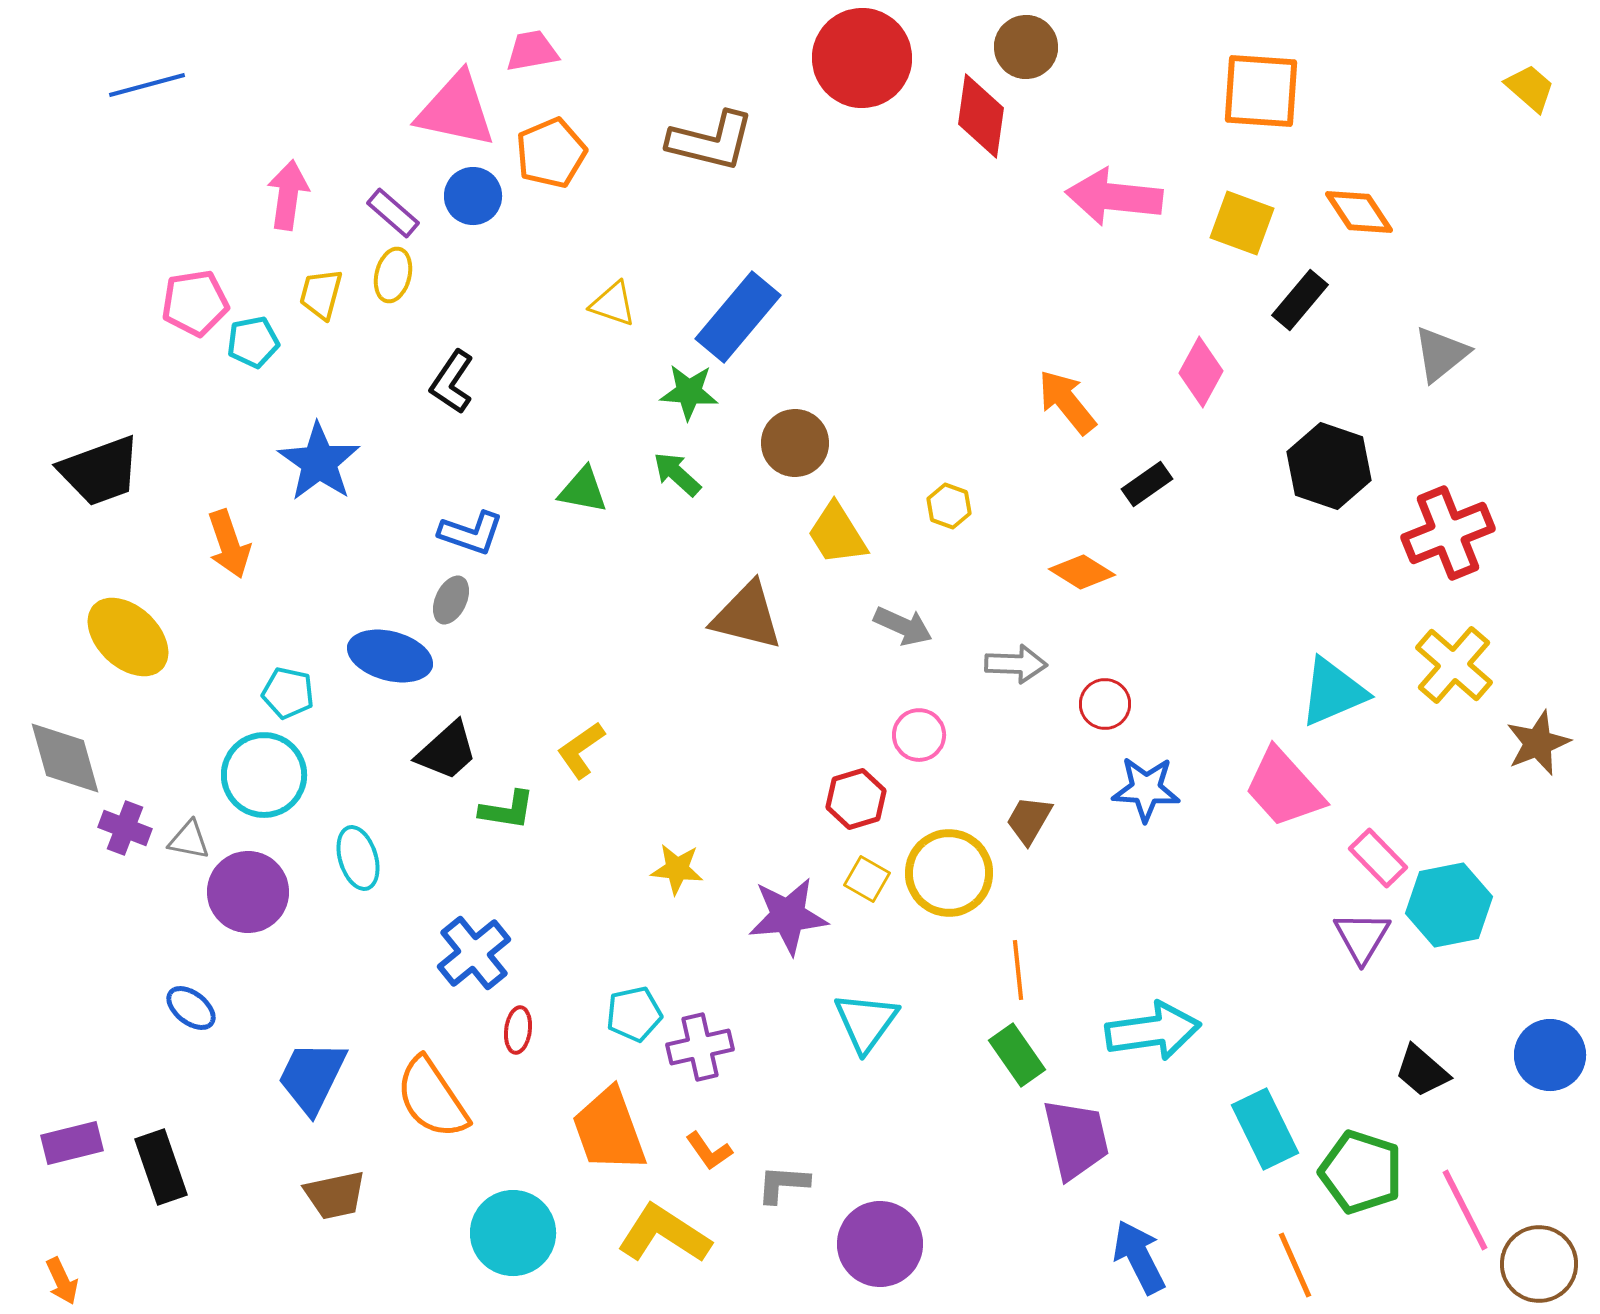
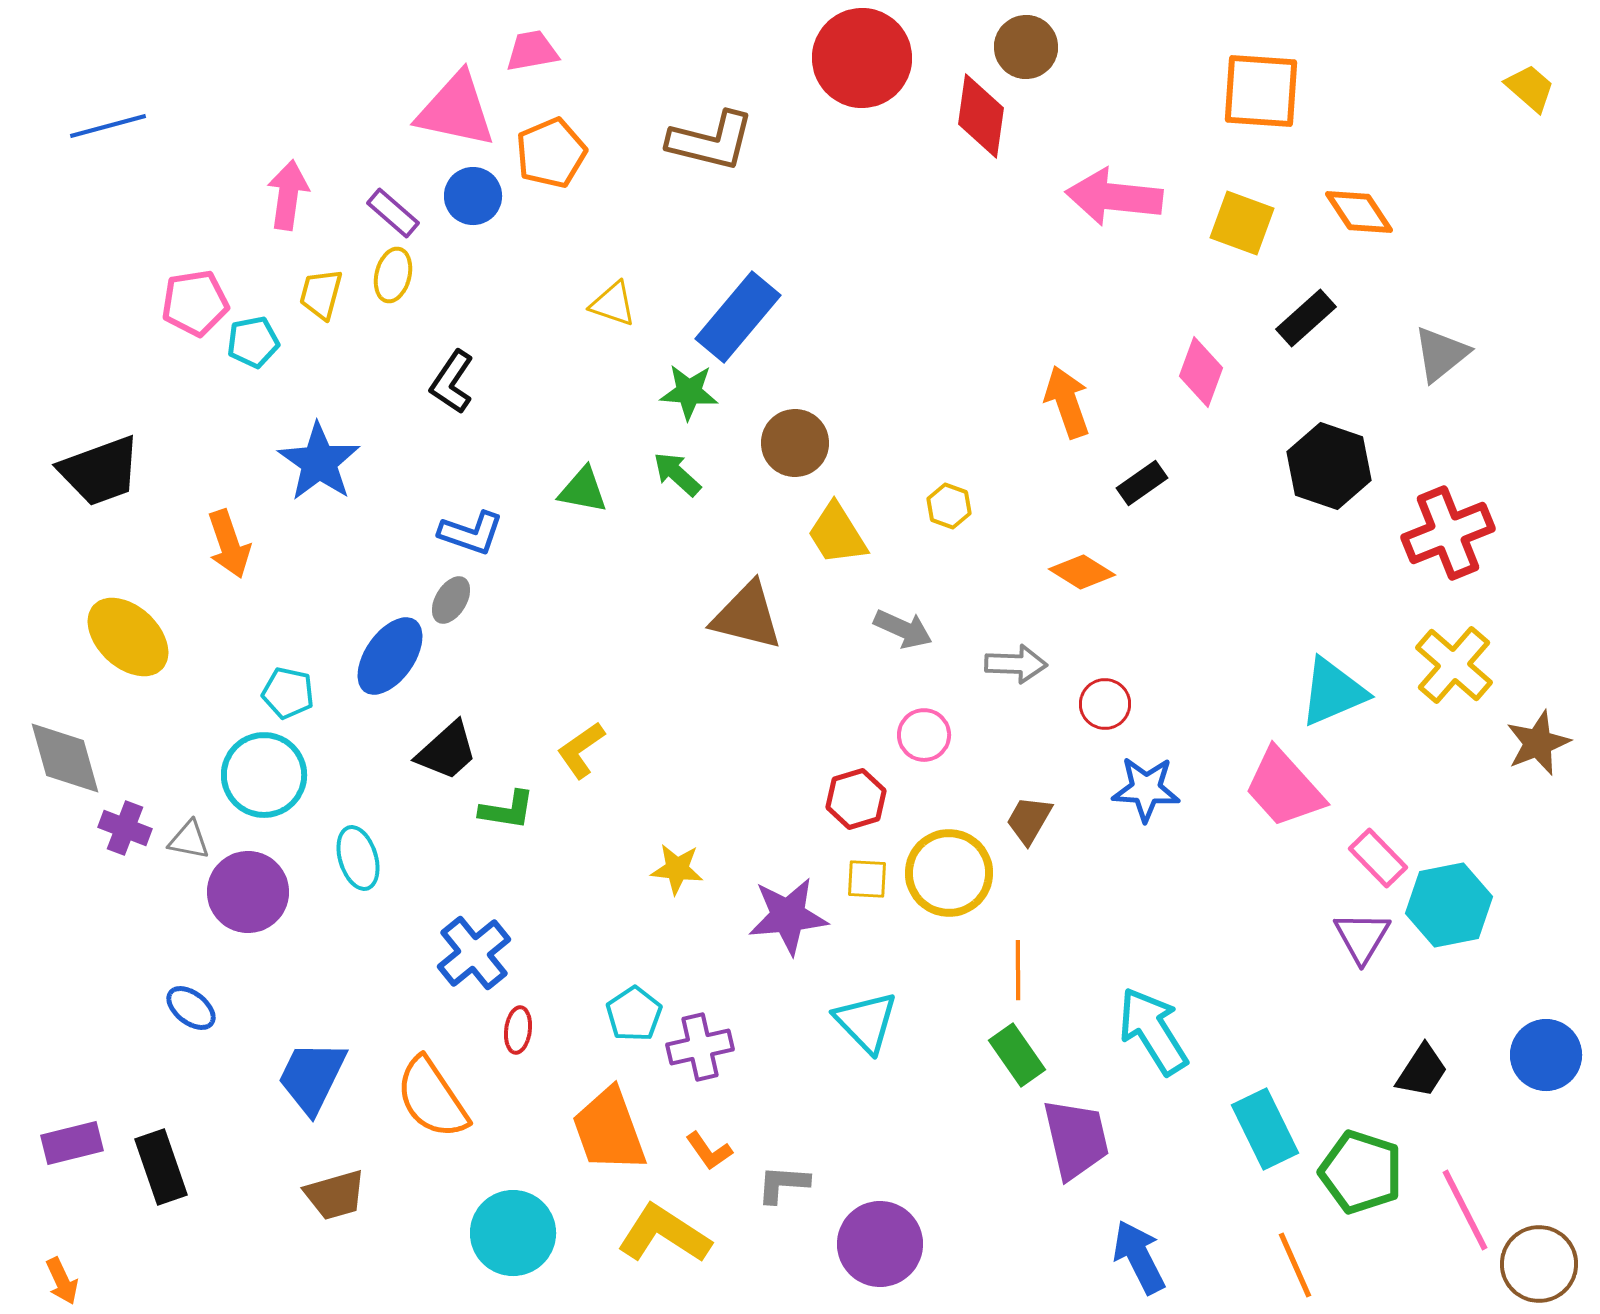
blue line at (147, 85): moved 39 px left, 41 px down
black rectangle at (1300, 300): moved 6 px right, 18 px down; rotated 8 degrees clockwise
pink diamond at (1201, 372): rotated 8 degrees counterclockwise
orange arrow at (1067, 402): rotated 20 degrees clockwise
black rectangle at (1147, 484): moved 5 px left, 1 px up
gray ellipse at (451, 600): rotated 6 degrees clockwise
gray arrow at (903, 626): moved 3 px down
blue ellipse at (390, 656): rotated 70 degrees counterclockwise
pink circle at (919, 735): moved 5 px right
yellow square at (867, 879): rotated 27 degrees counterclockwise
orange line at (1018, 970): rotated 6 degrees clockwise
cyan pentagon at (634, 1014): rotated 22 degrees counterclockwise
cyan triangle at (866, 1022): rotated 20 degrees counterclockwise
cyan arrow at (1153, 1031): rotated 114 degrees counterclockwise
blue circle at (1550, 1055): moved 4 px left
black trapezoid at (1422, 1071): rotated 98 degrees counterclockwise
brown trapezoid at (335, 1195): rotated 4 degrees counterclockwise
